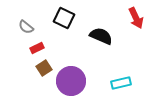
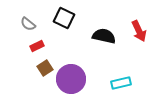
red arrow: moved 3 px right, 13 px down
gray semicircle: moved 2 px right, 3 px up
black semicircle: moved 3 px right; rotated 10 degrees counterclockwise
red rectangle: moved 2 px up
brown square: moved 1 px right
purple circle: moved 2 px up
